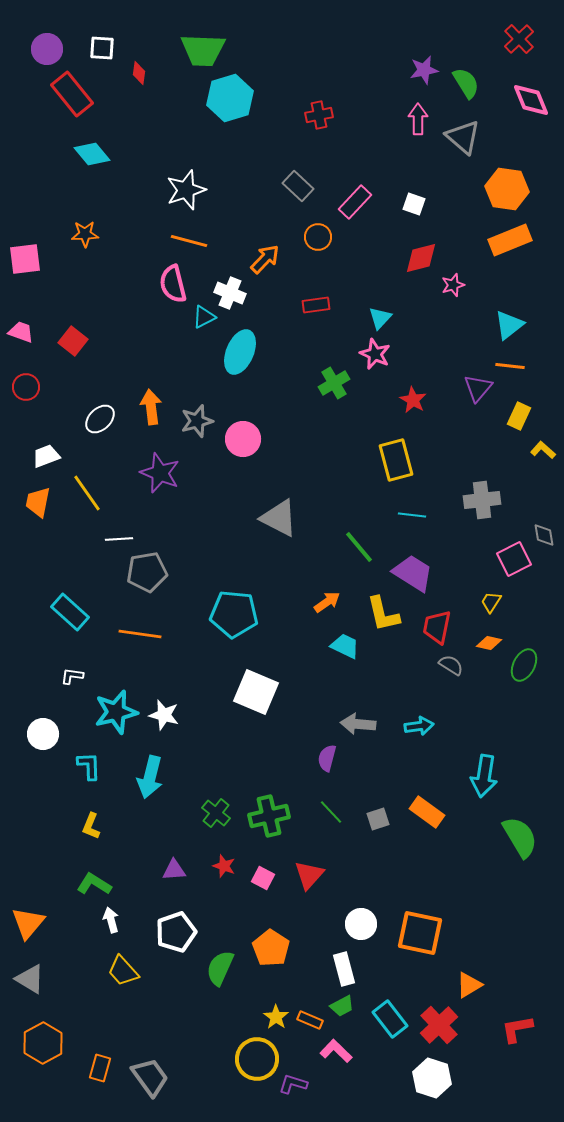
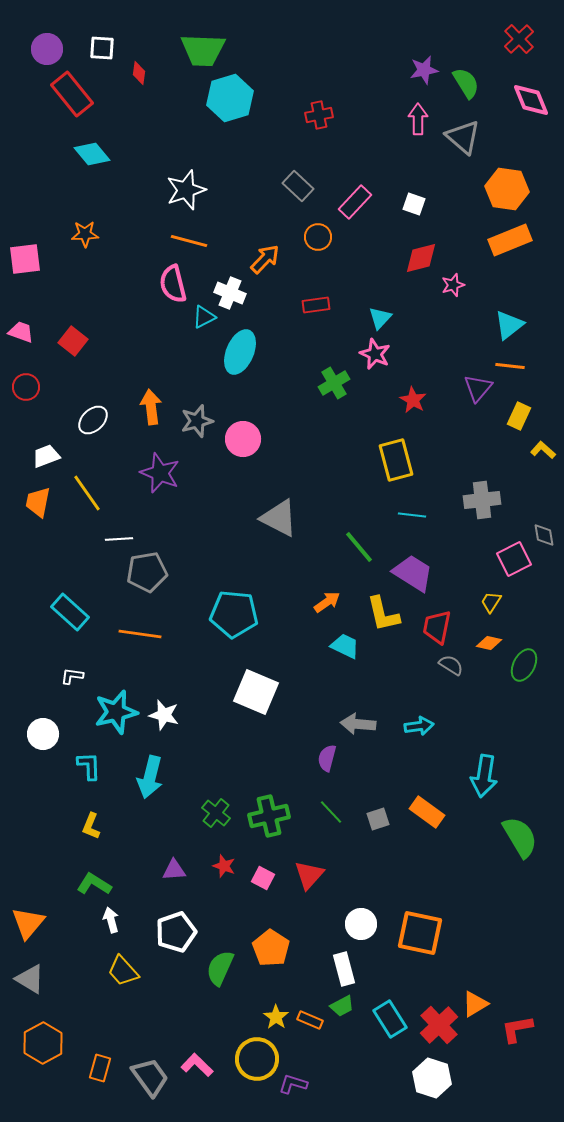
white ellipse at (100, 419): moved 7 px left, 1 px down
orange triangle at (469, 985): moved 6 px right, 19 px down
cyan rectangle at (390, 1019): rotated 6 degrees clockwise
pink L-shape at (336, 1051): moved 139 px left, 14 px down
